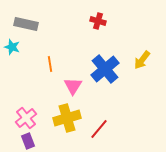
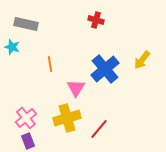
red cross: moved 2 px left, 1 px up
pink triangle: moved 3 px right, 2 px down
